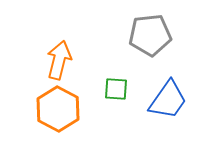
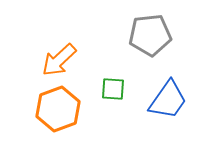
orange arrow: rotated 147 degrees counterclockwise
green square: moved 3 px left
orange hexagon: rotated 12 degrees clockwise
